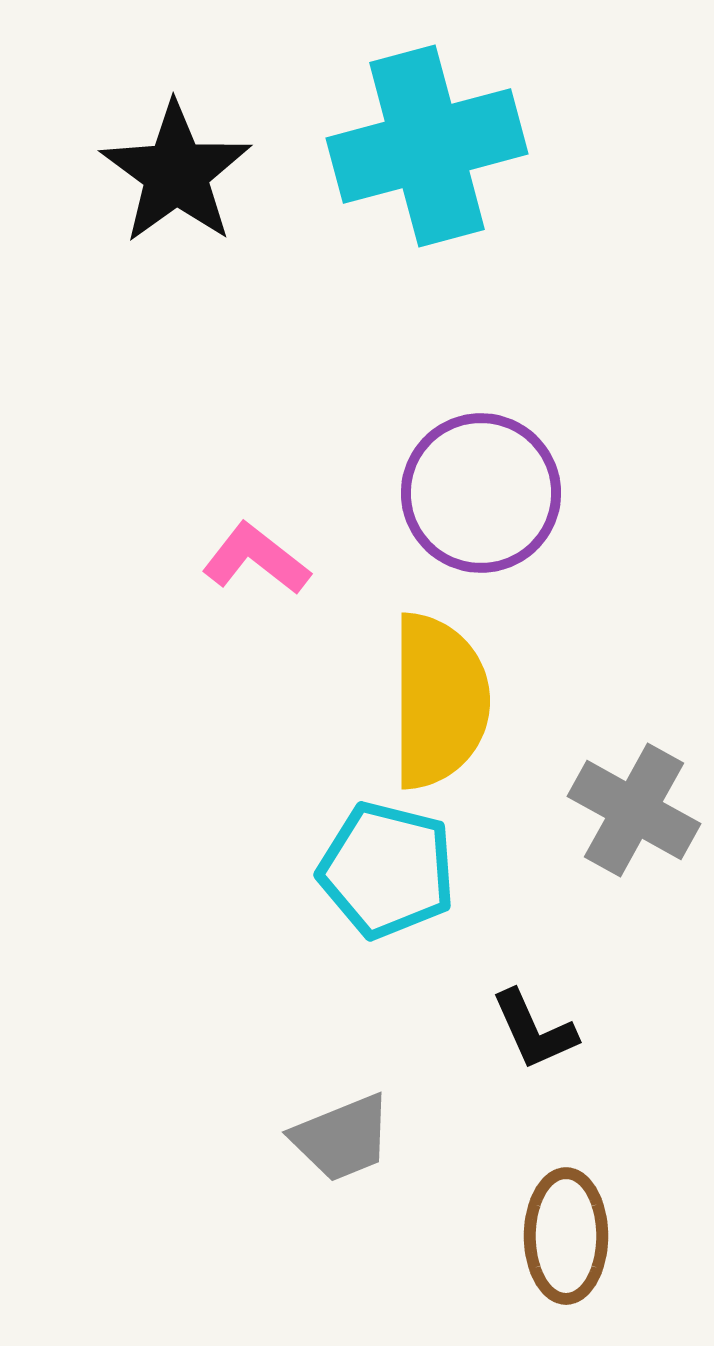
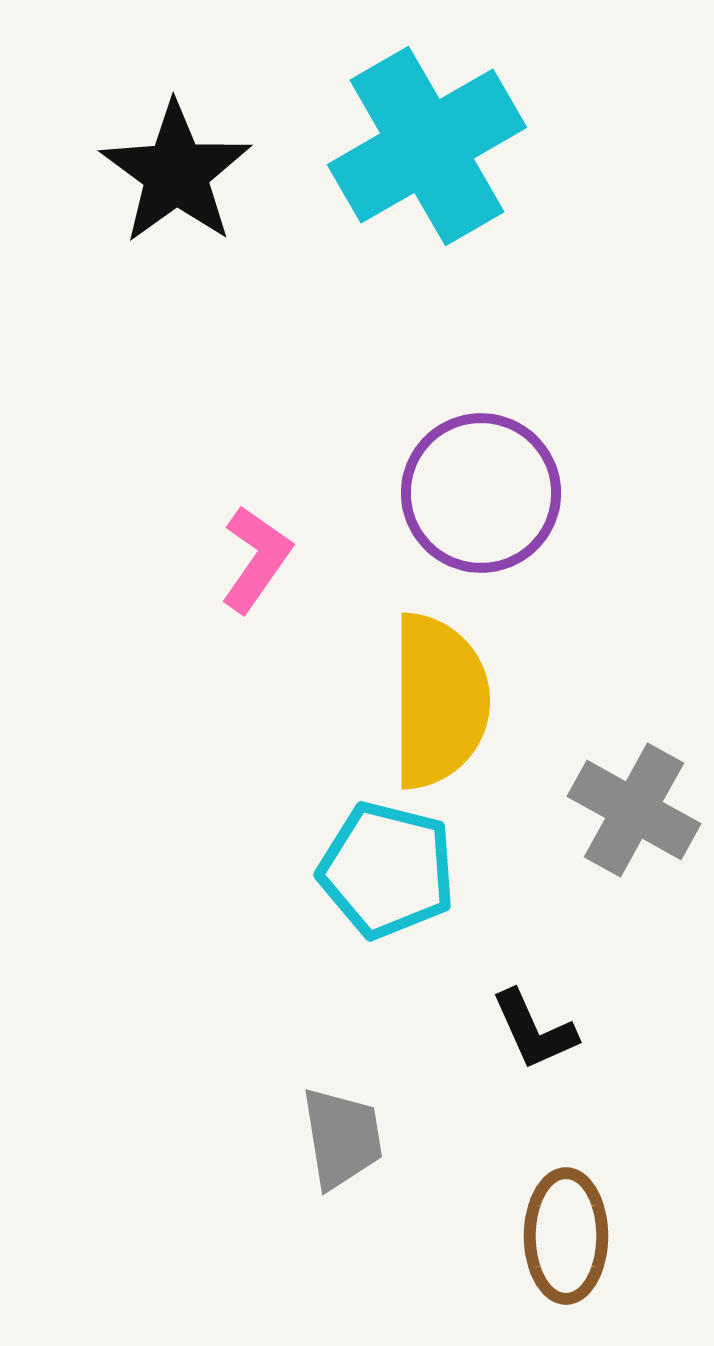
cyan cross: rotated 15 degrees counterclockwise
pink L-shape: rotated 87 degrees clockwise
gray trapezoid: rotated 77 degrees counterclockwise
